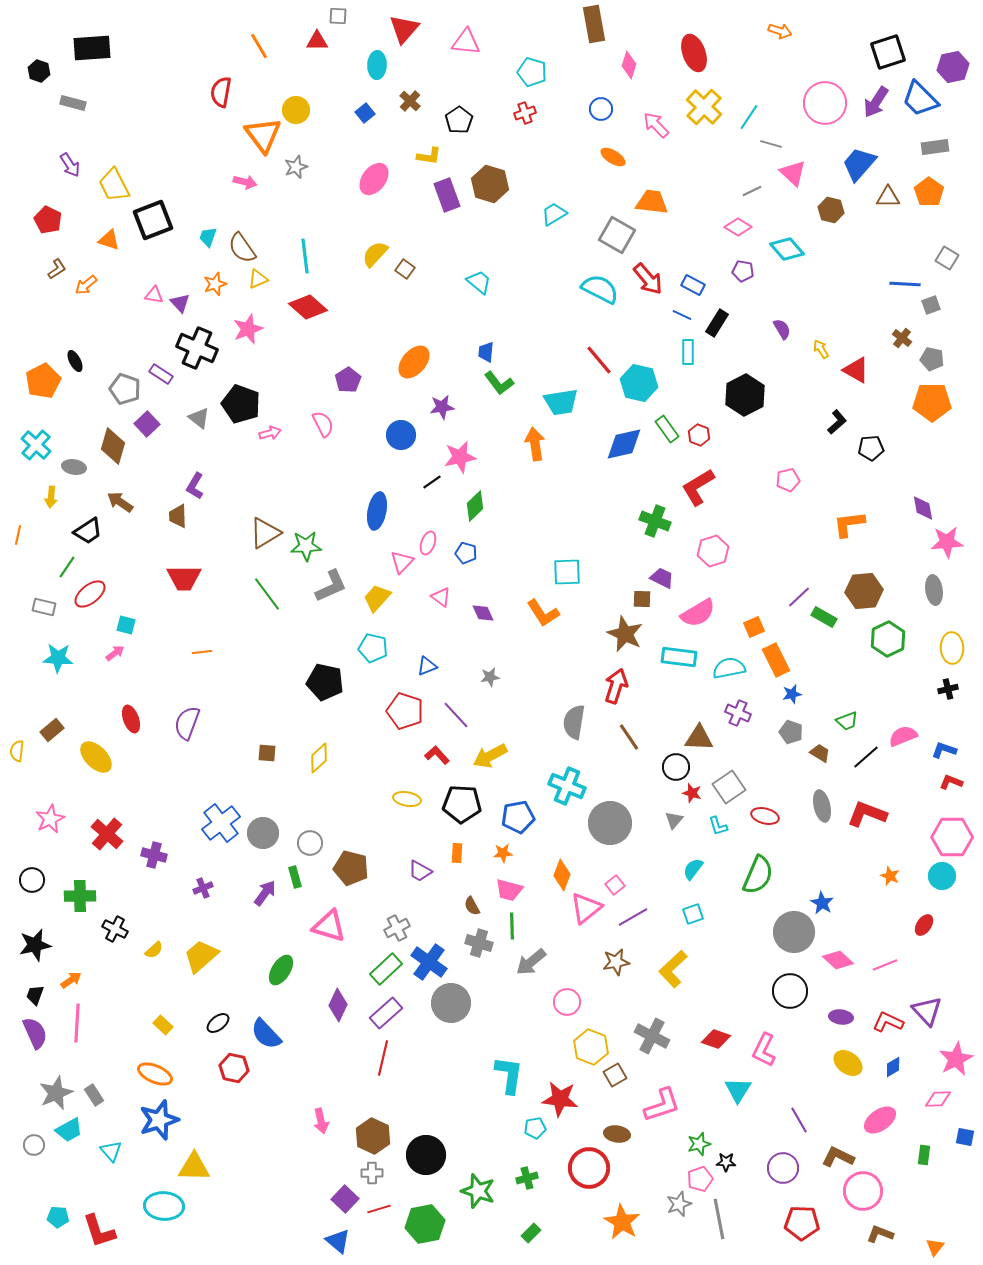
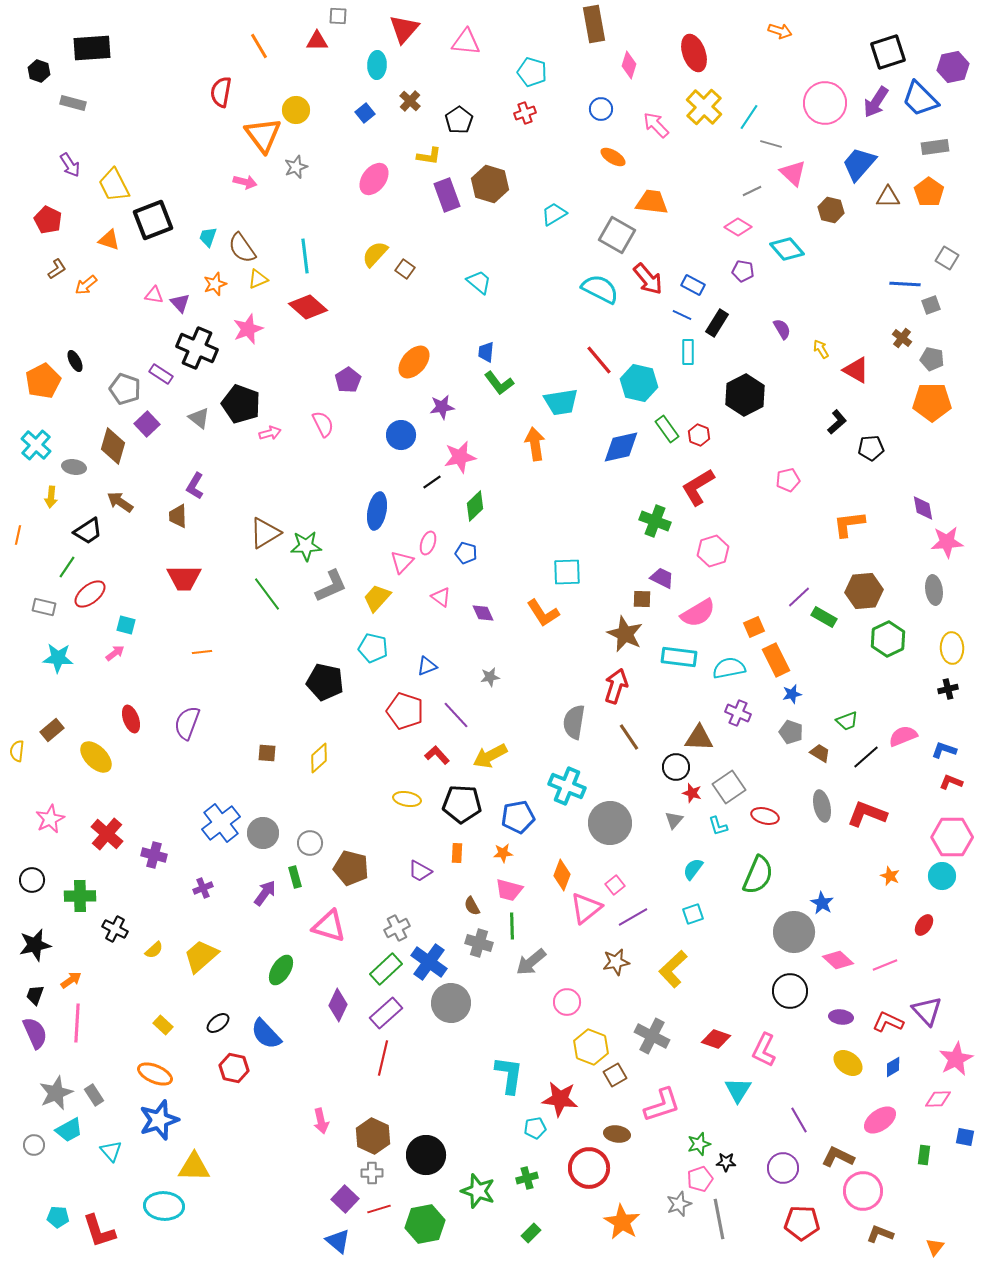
blue diamond at (624, 444): moved 3 px left, 3 px down
